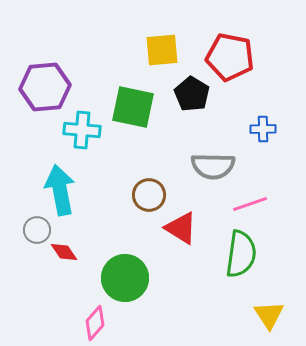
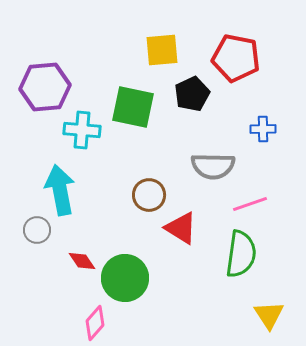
red pentagon: moved 6 px right, 1 px down
black pentagon: rotated 16 degrees clockwise
red diamond: moved 18 px right, 9 px down
